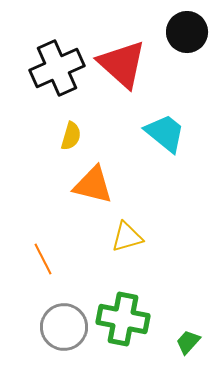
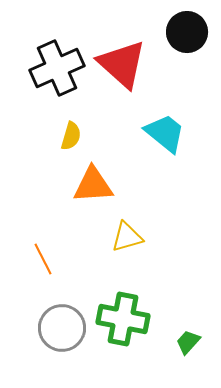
orange triangle: rotated 18 degrees counterclockwise
gray circle: moved 2 px left, 1 px down
